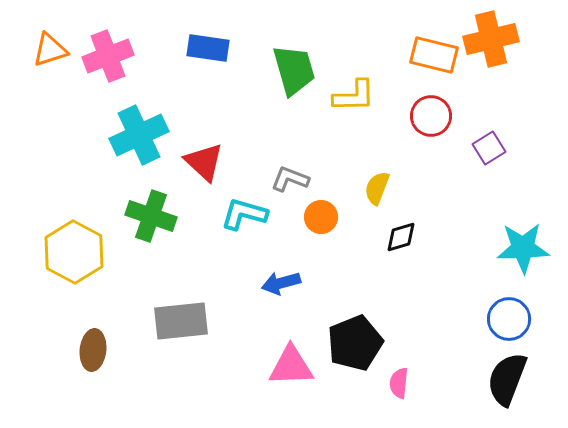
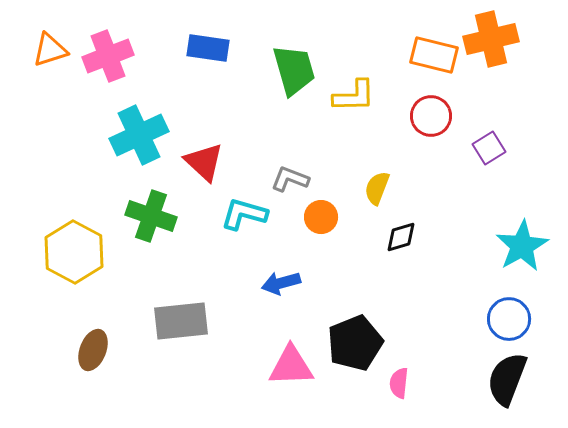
cyan star: moved 1 px left, 2 px up; rotated 28 degrees counterclockwise
brown ellipse: rotated 15 degrees clockwise
